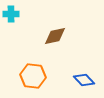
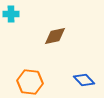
orange hexagon: moved 3 px left, 6 px down
